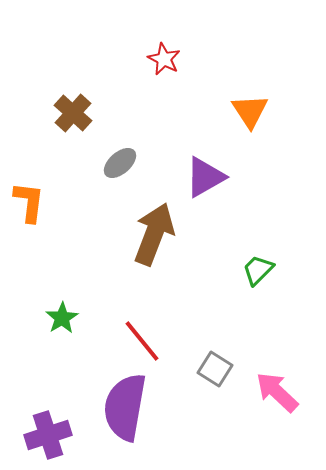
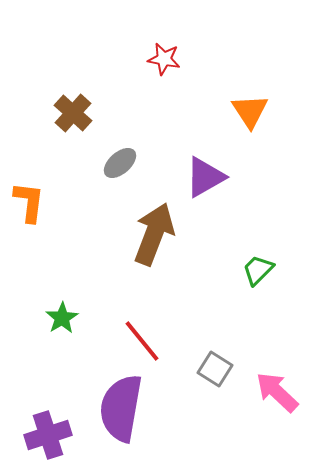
red star: rotated 16 degrees counterclockwise
purple semicircle: moved 4 px left, 1 px down
